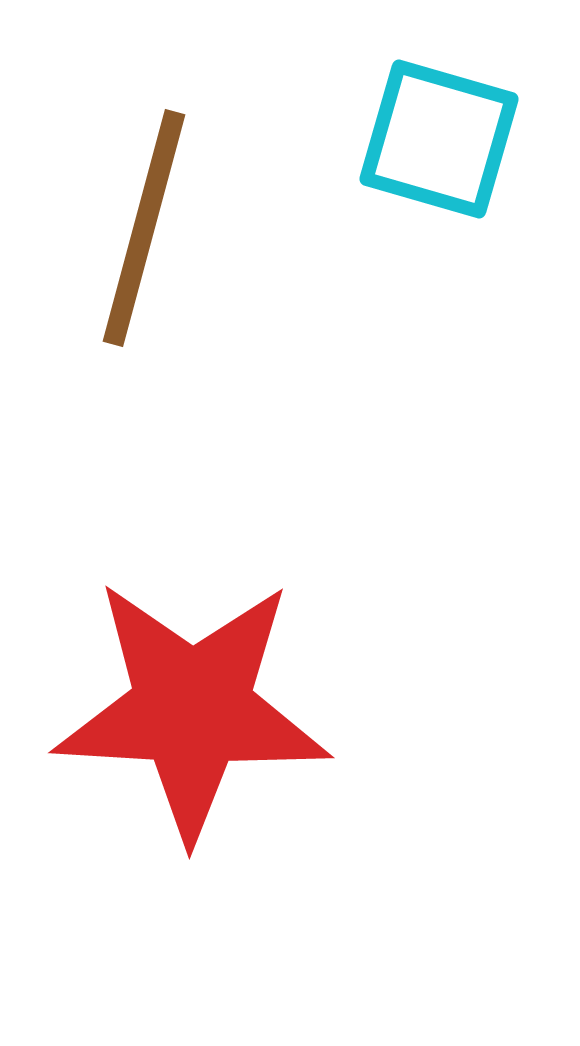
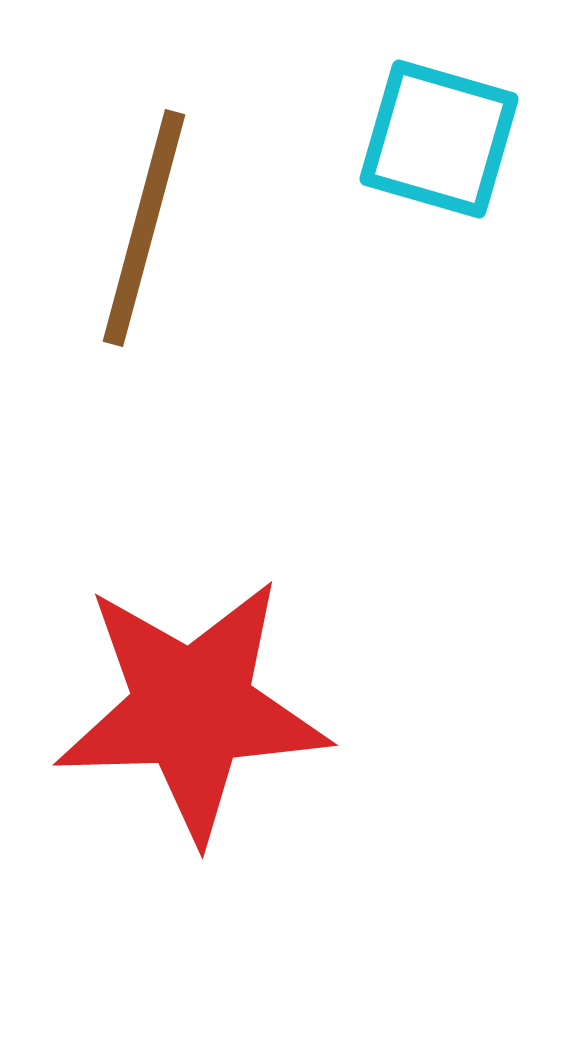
red star: rotated 5 degrees counterclockwise
